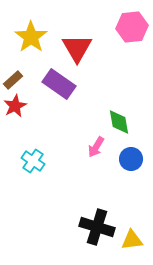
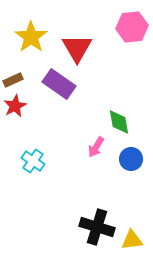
brown rectangle: rotated 18 degrees clockwise
